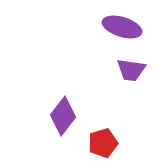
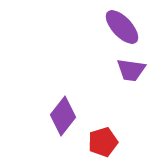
purple ellipse: rotated 30 degrees clockwise
red pentagon: moved 1 px up
